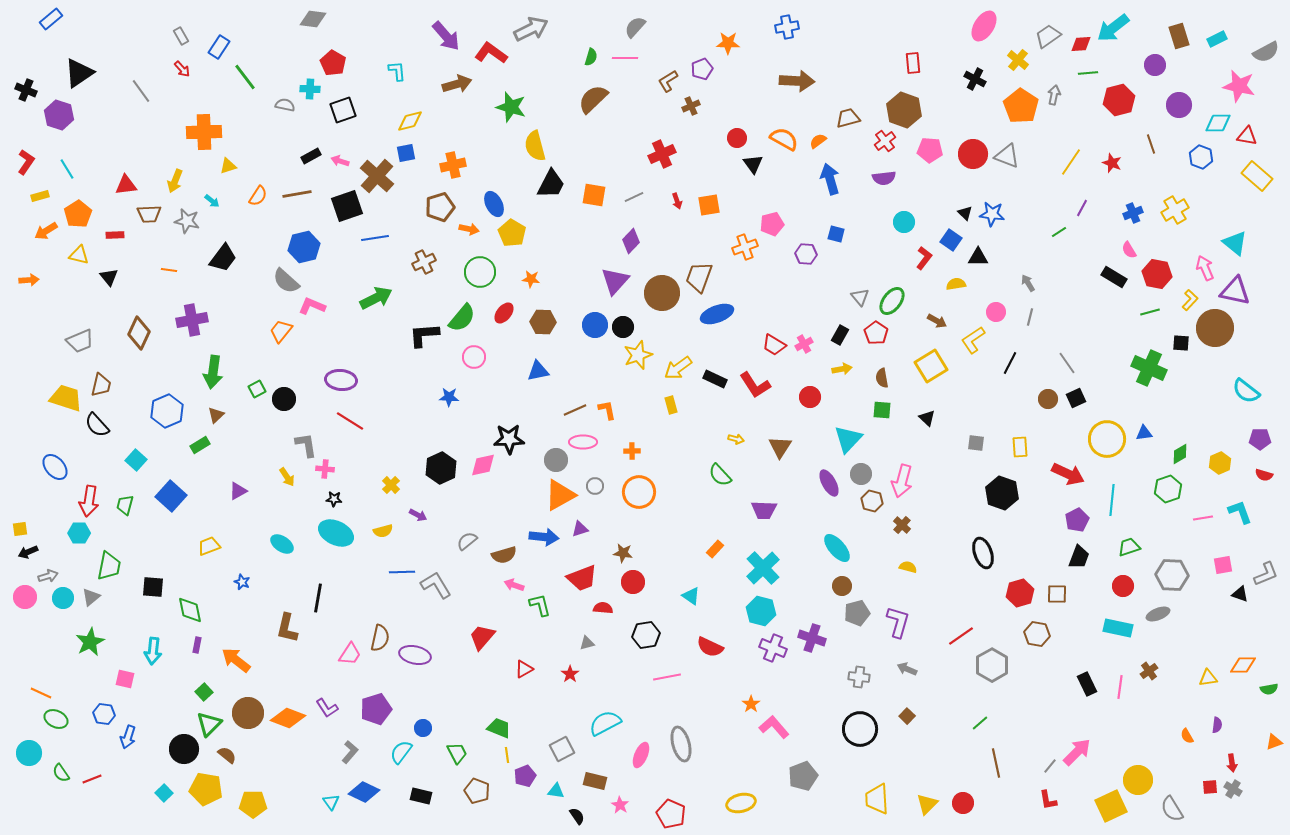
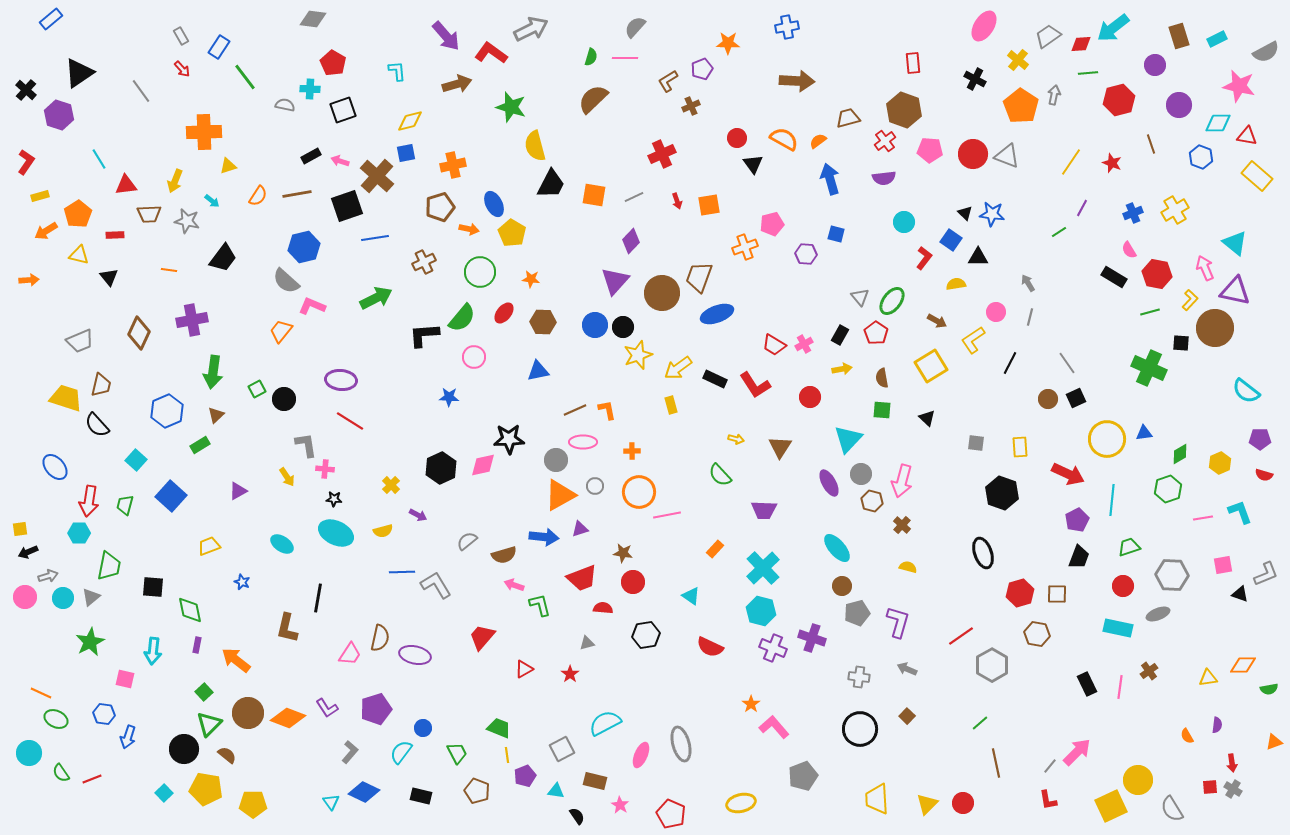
black cross at (26, 90): rotated 20 degrees clockwise
cyan line at (67, 169): moved 32 px right, 10 px up
pink line at (667, 677): moved 162 px up
